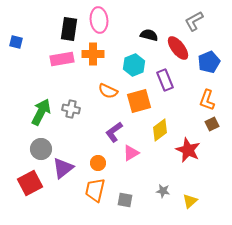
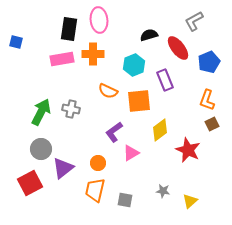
black semicircle: rotated 30 degrees counterclockwise
orange square: rotated 10 degrees clockwise
